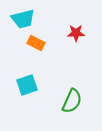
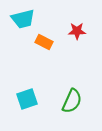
red star: moved 1 px right, 2 px up
orange rectangle: moved 8 px right, 1 px up
cyan square: moved 14 px down
